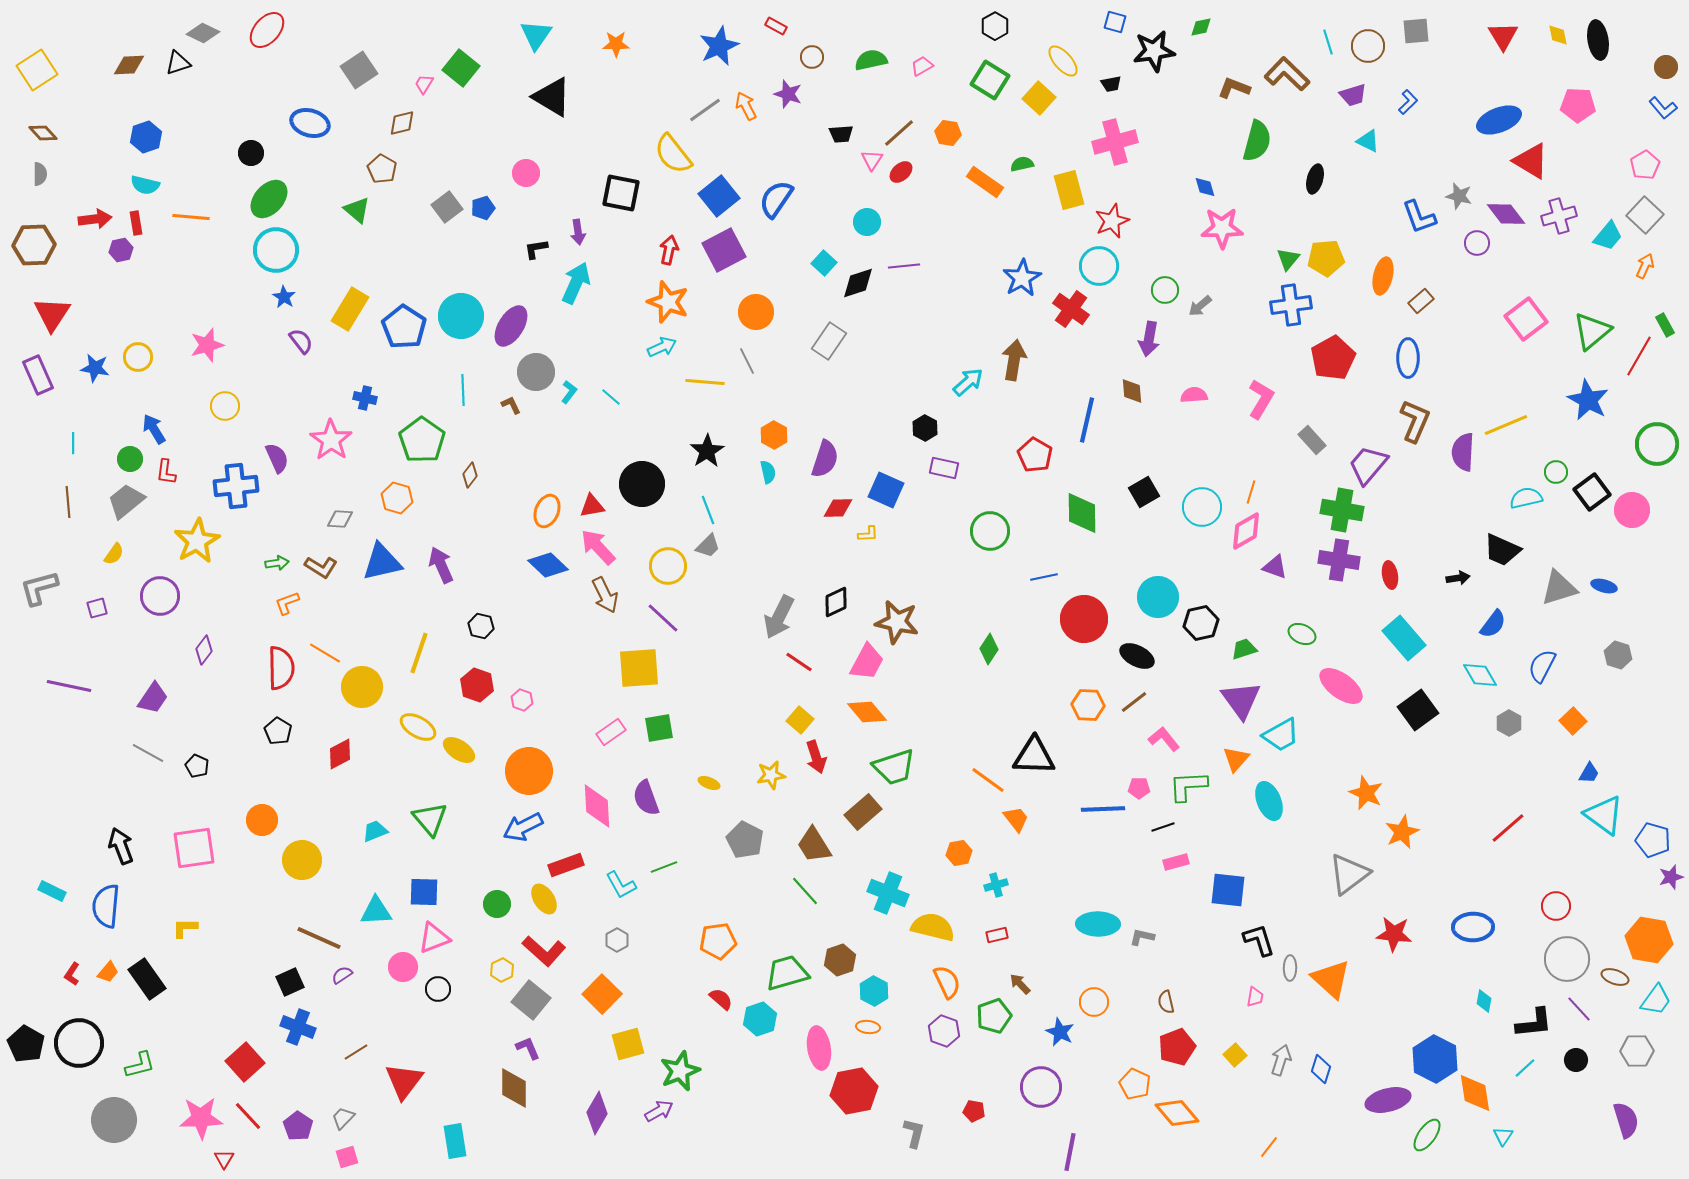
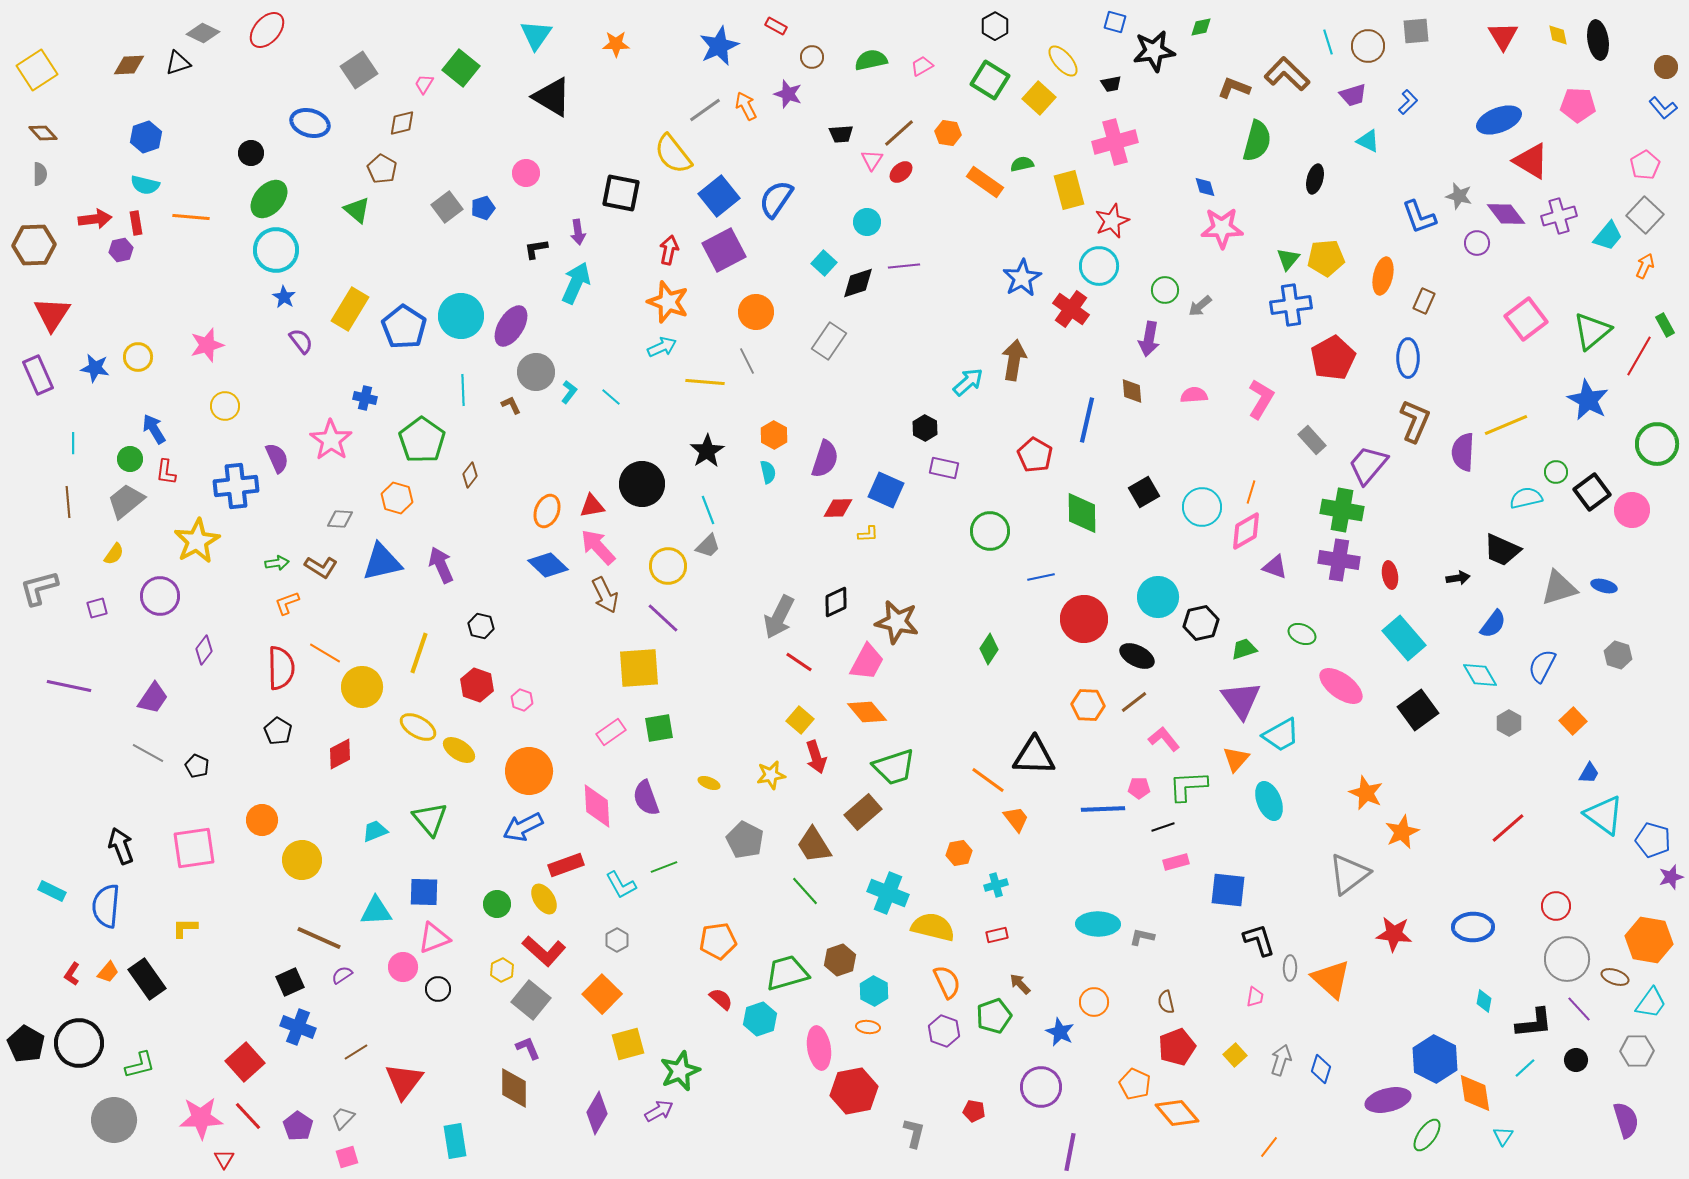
brown rectangle at (1421, 301): moved 3 px right; rotated 25 degrees counterclockwise
blue line at (1044, 577): moved 3 px left
cyan trapezoid at (1656, 1000): moved 5 px left, 3 px down
